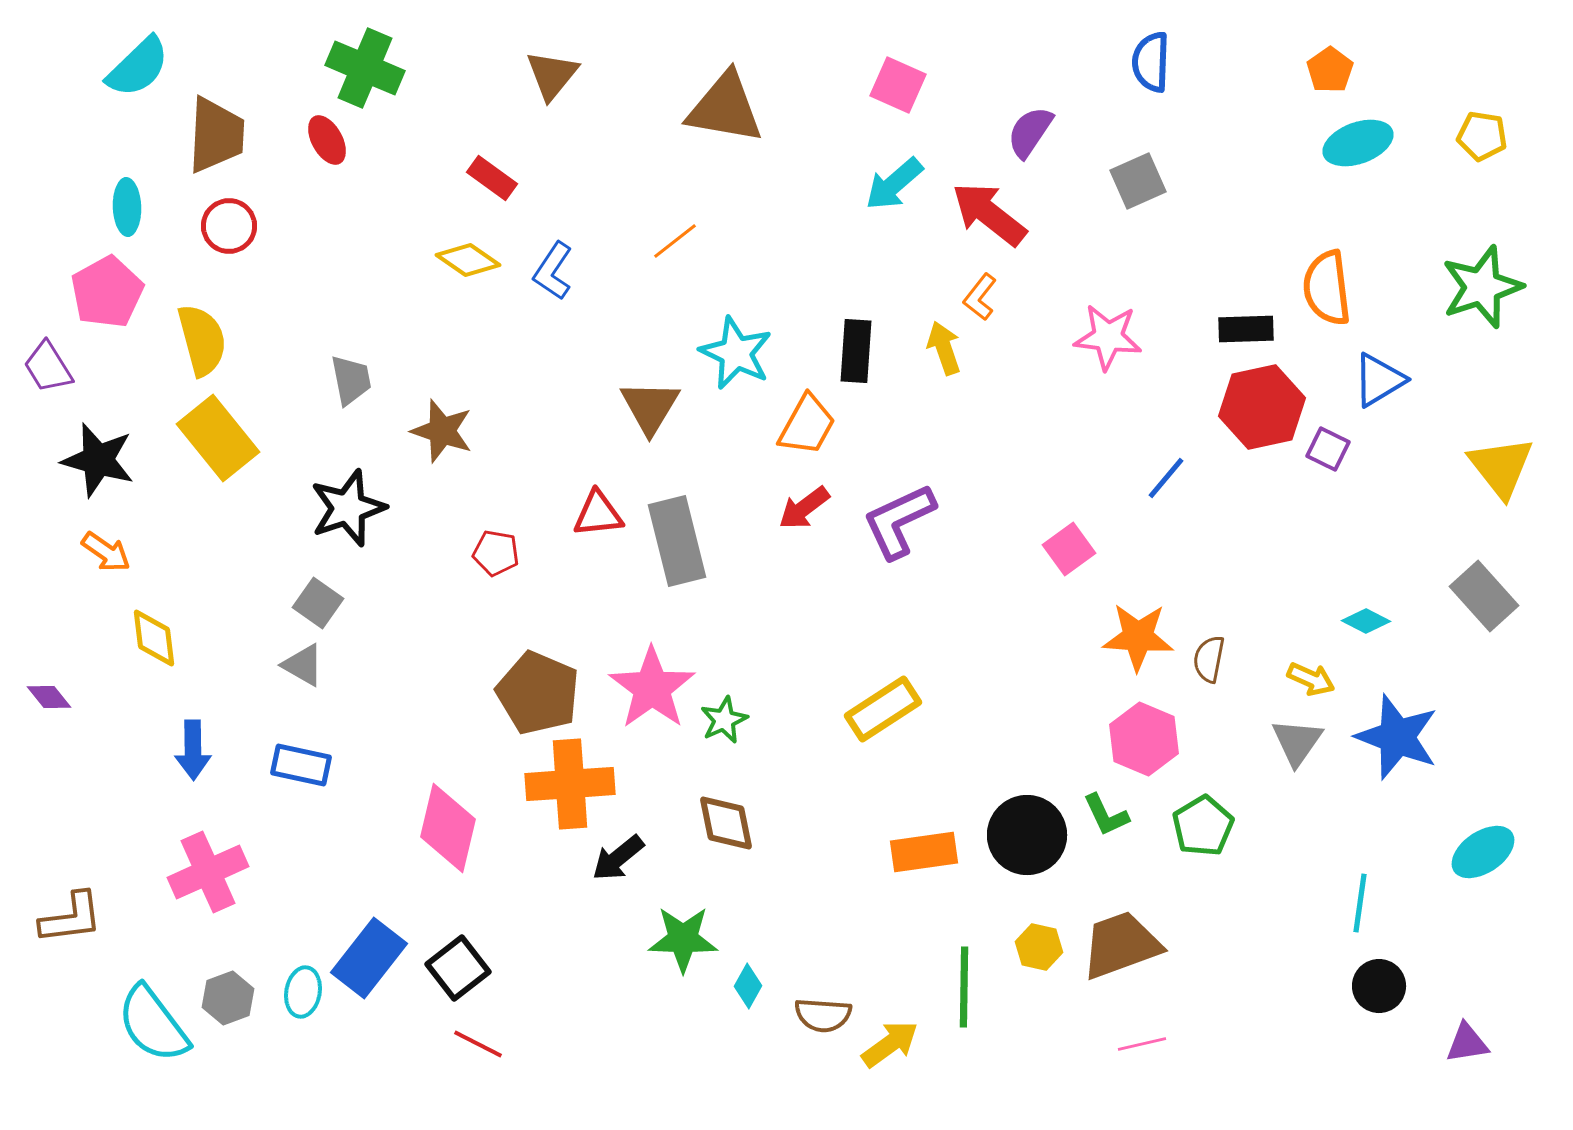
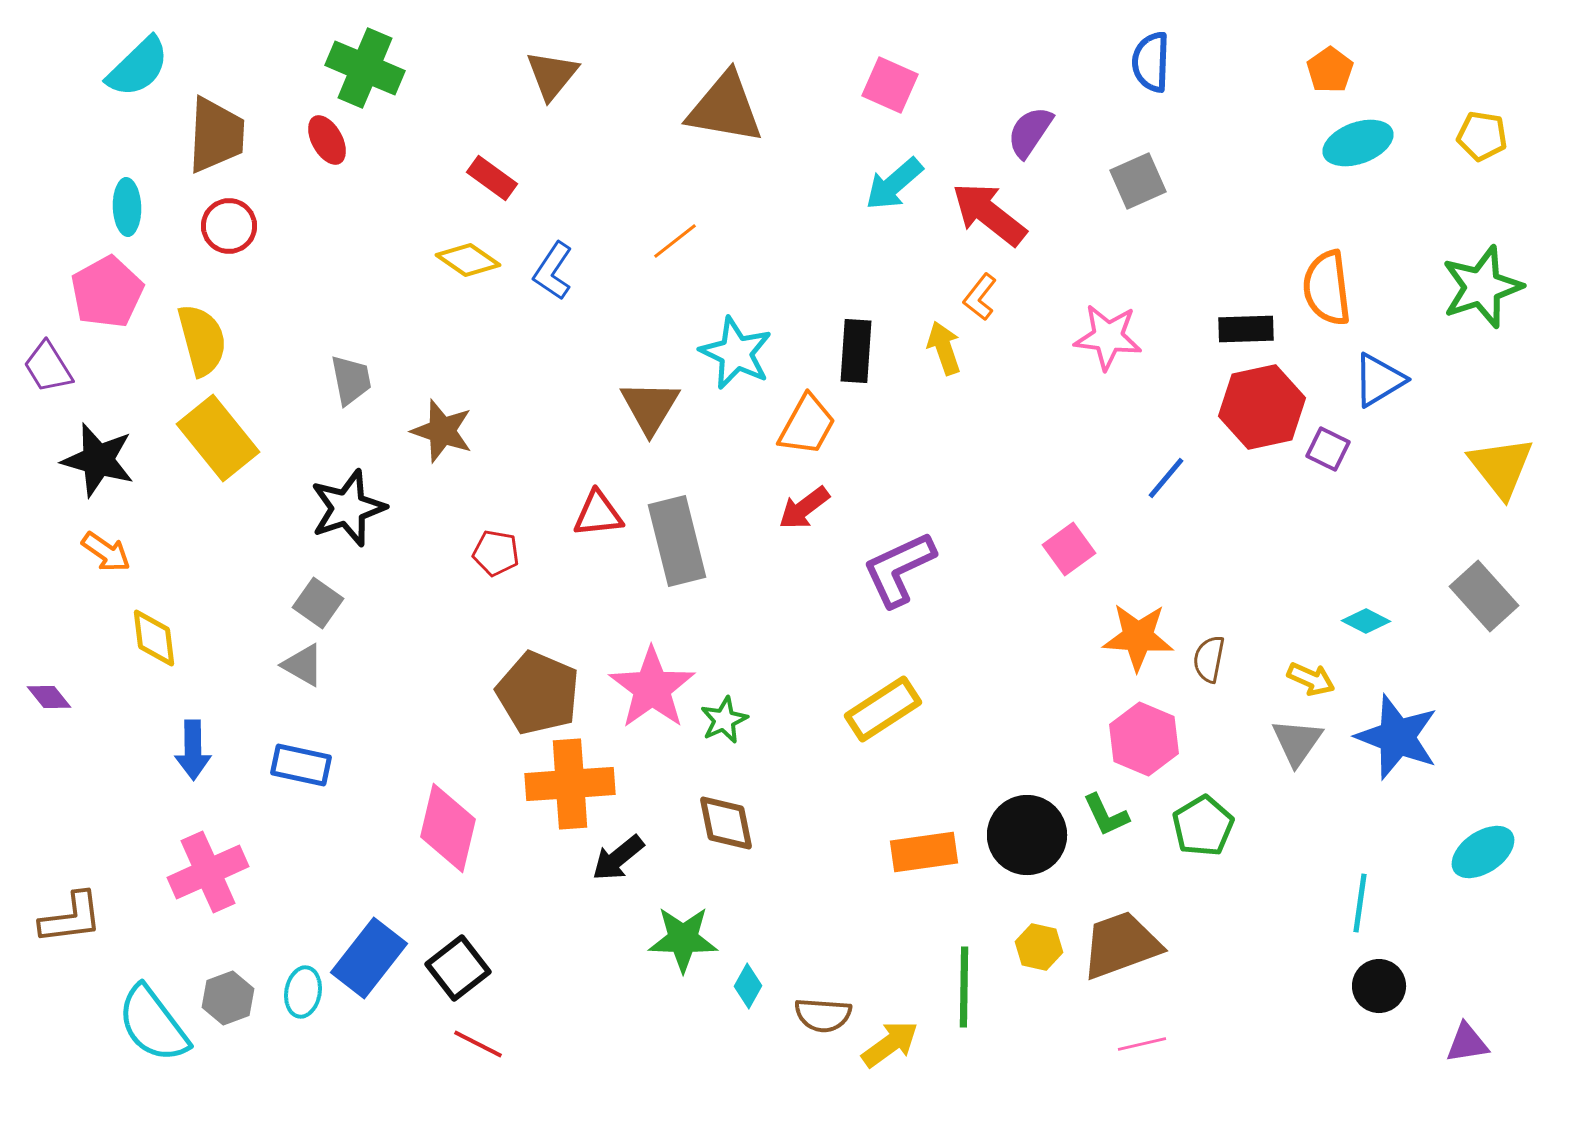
pink square at (898, 85): moved 8 px left
purple L-shape at (899, 521): moved 48 px down
